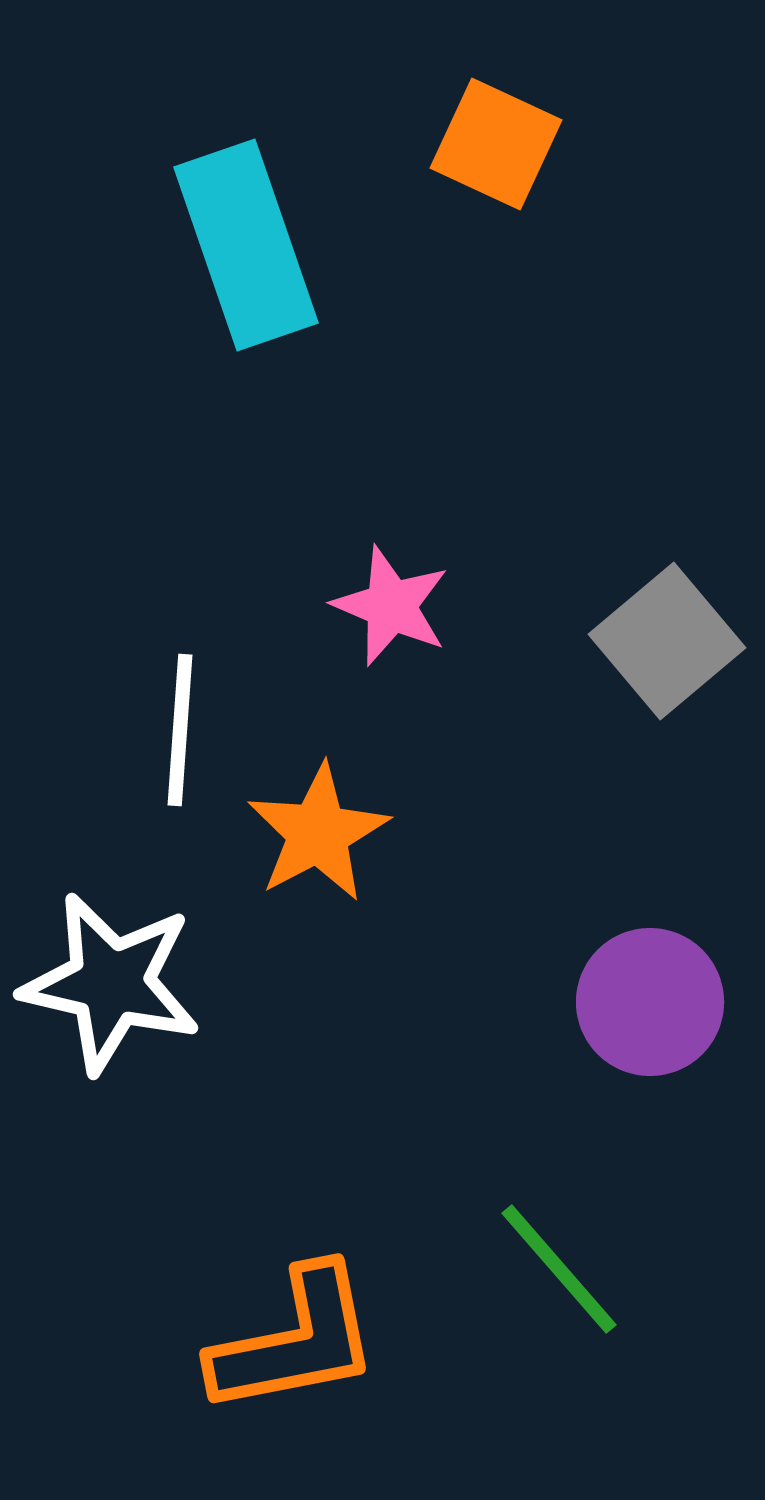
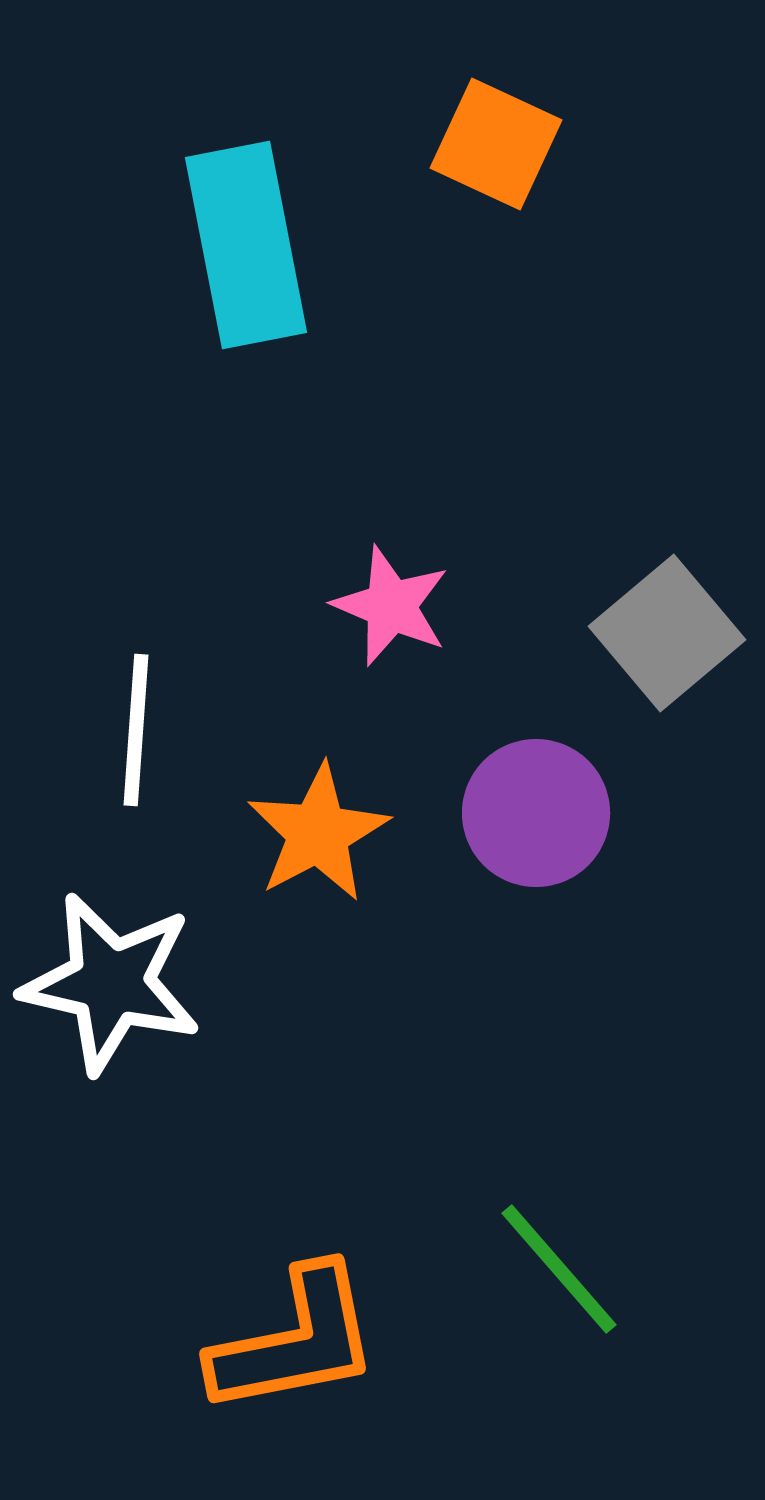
cyan rectangle: rotated 8 degrees clockwise
gray square: moved 8 px up
white line: moved 44 px left
purple circle: moved 114 px left, 189 px up
